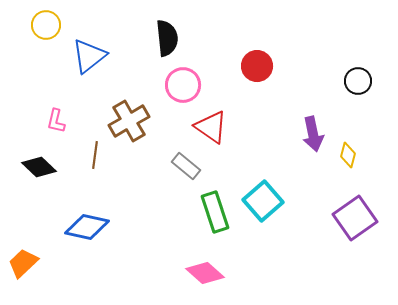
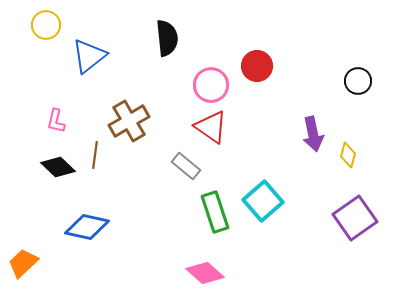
pink circle: moved 28 px right
black diamond: moved 19 px right
